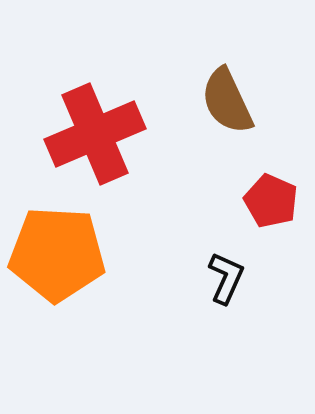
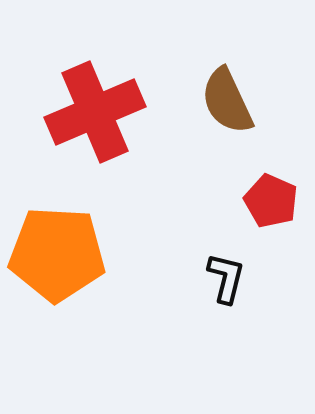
red cross: moved 22 px up
black L-shape: rotated 10 degrees counterclockwise
